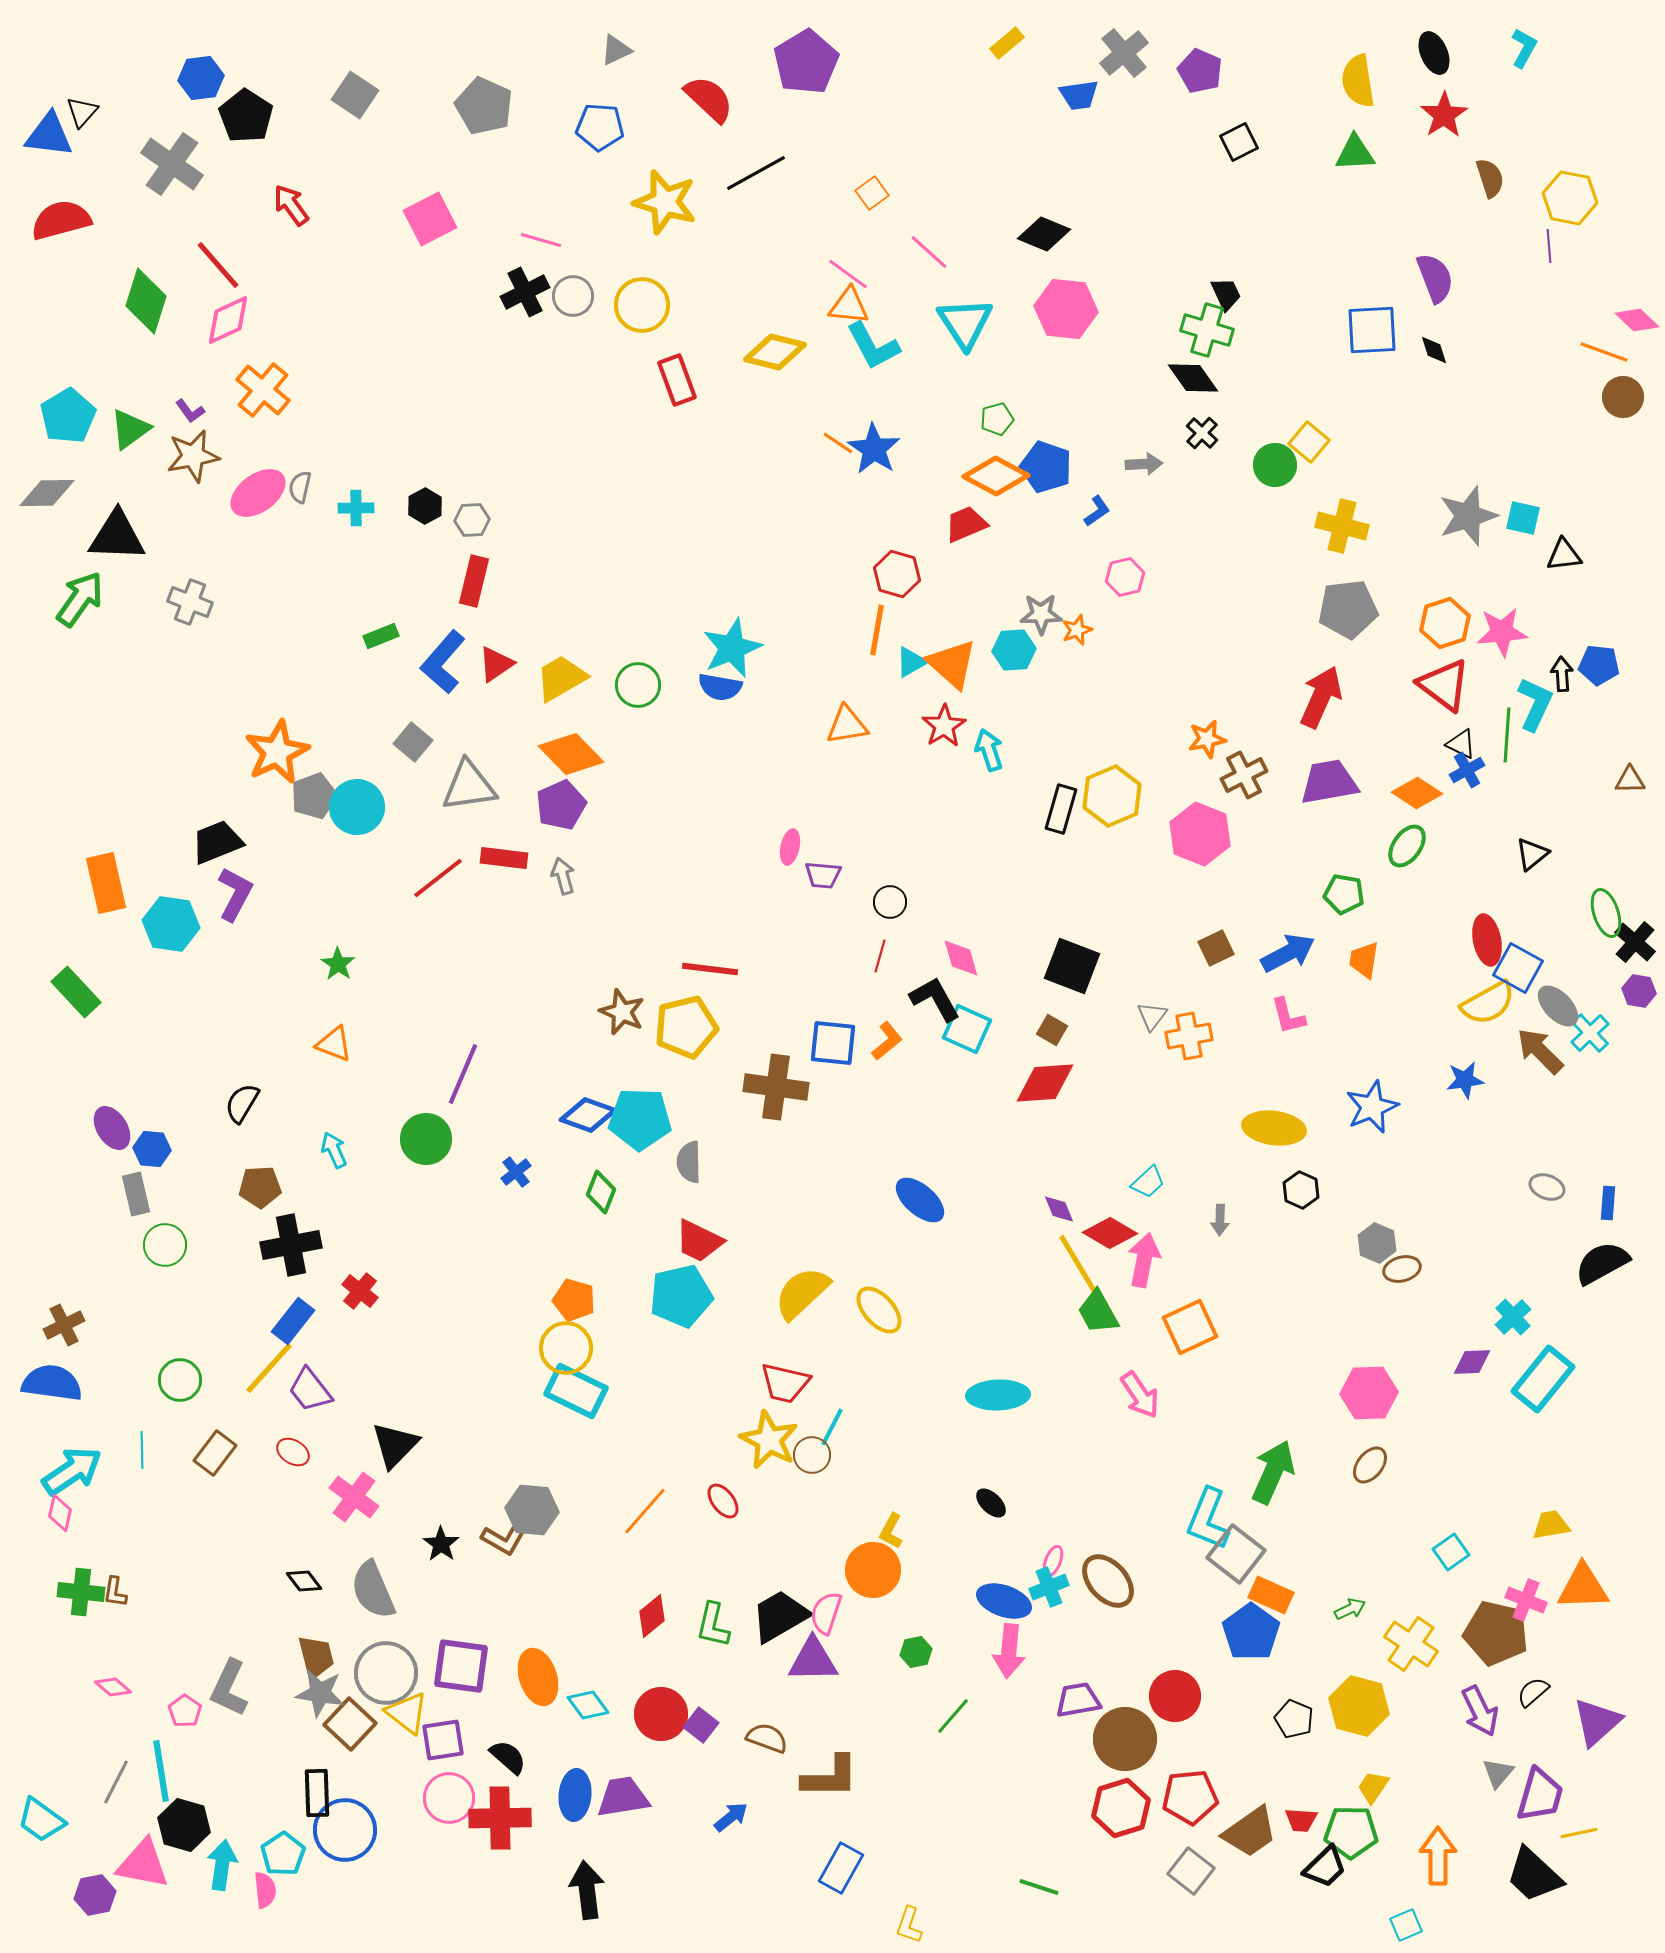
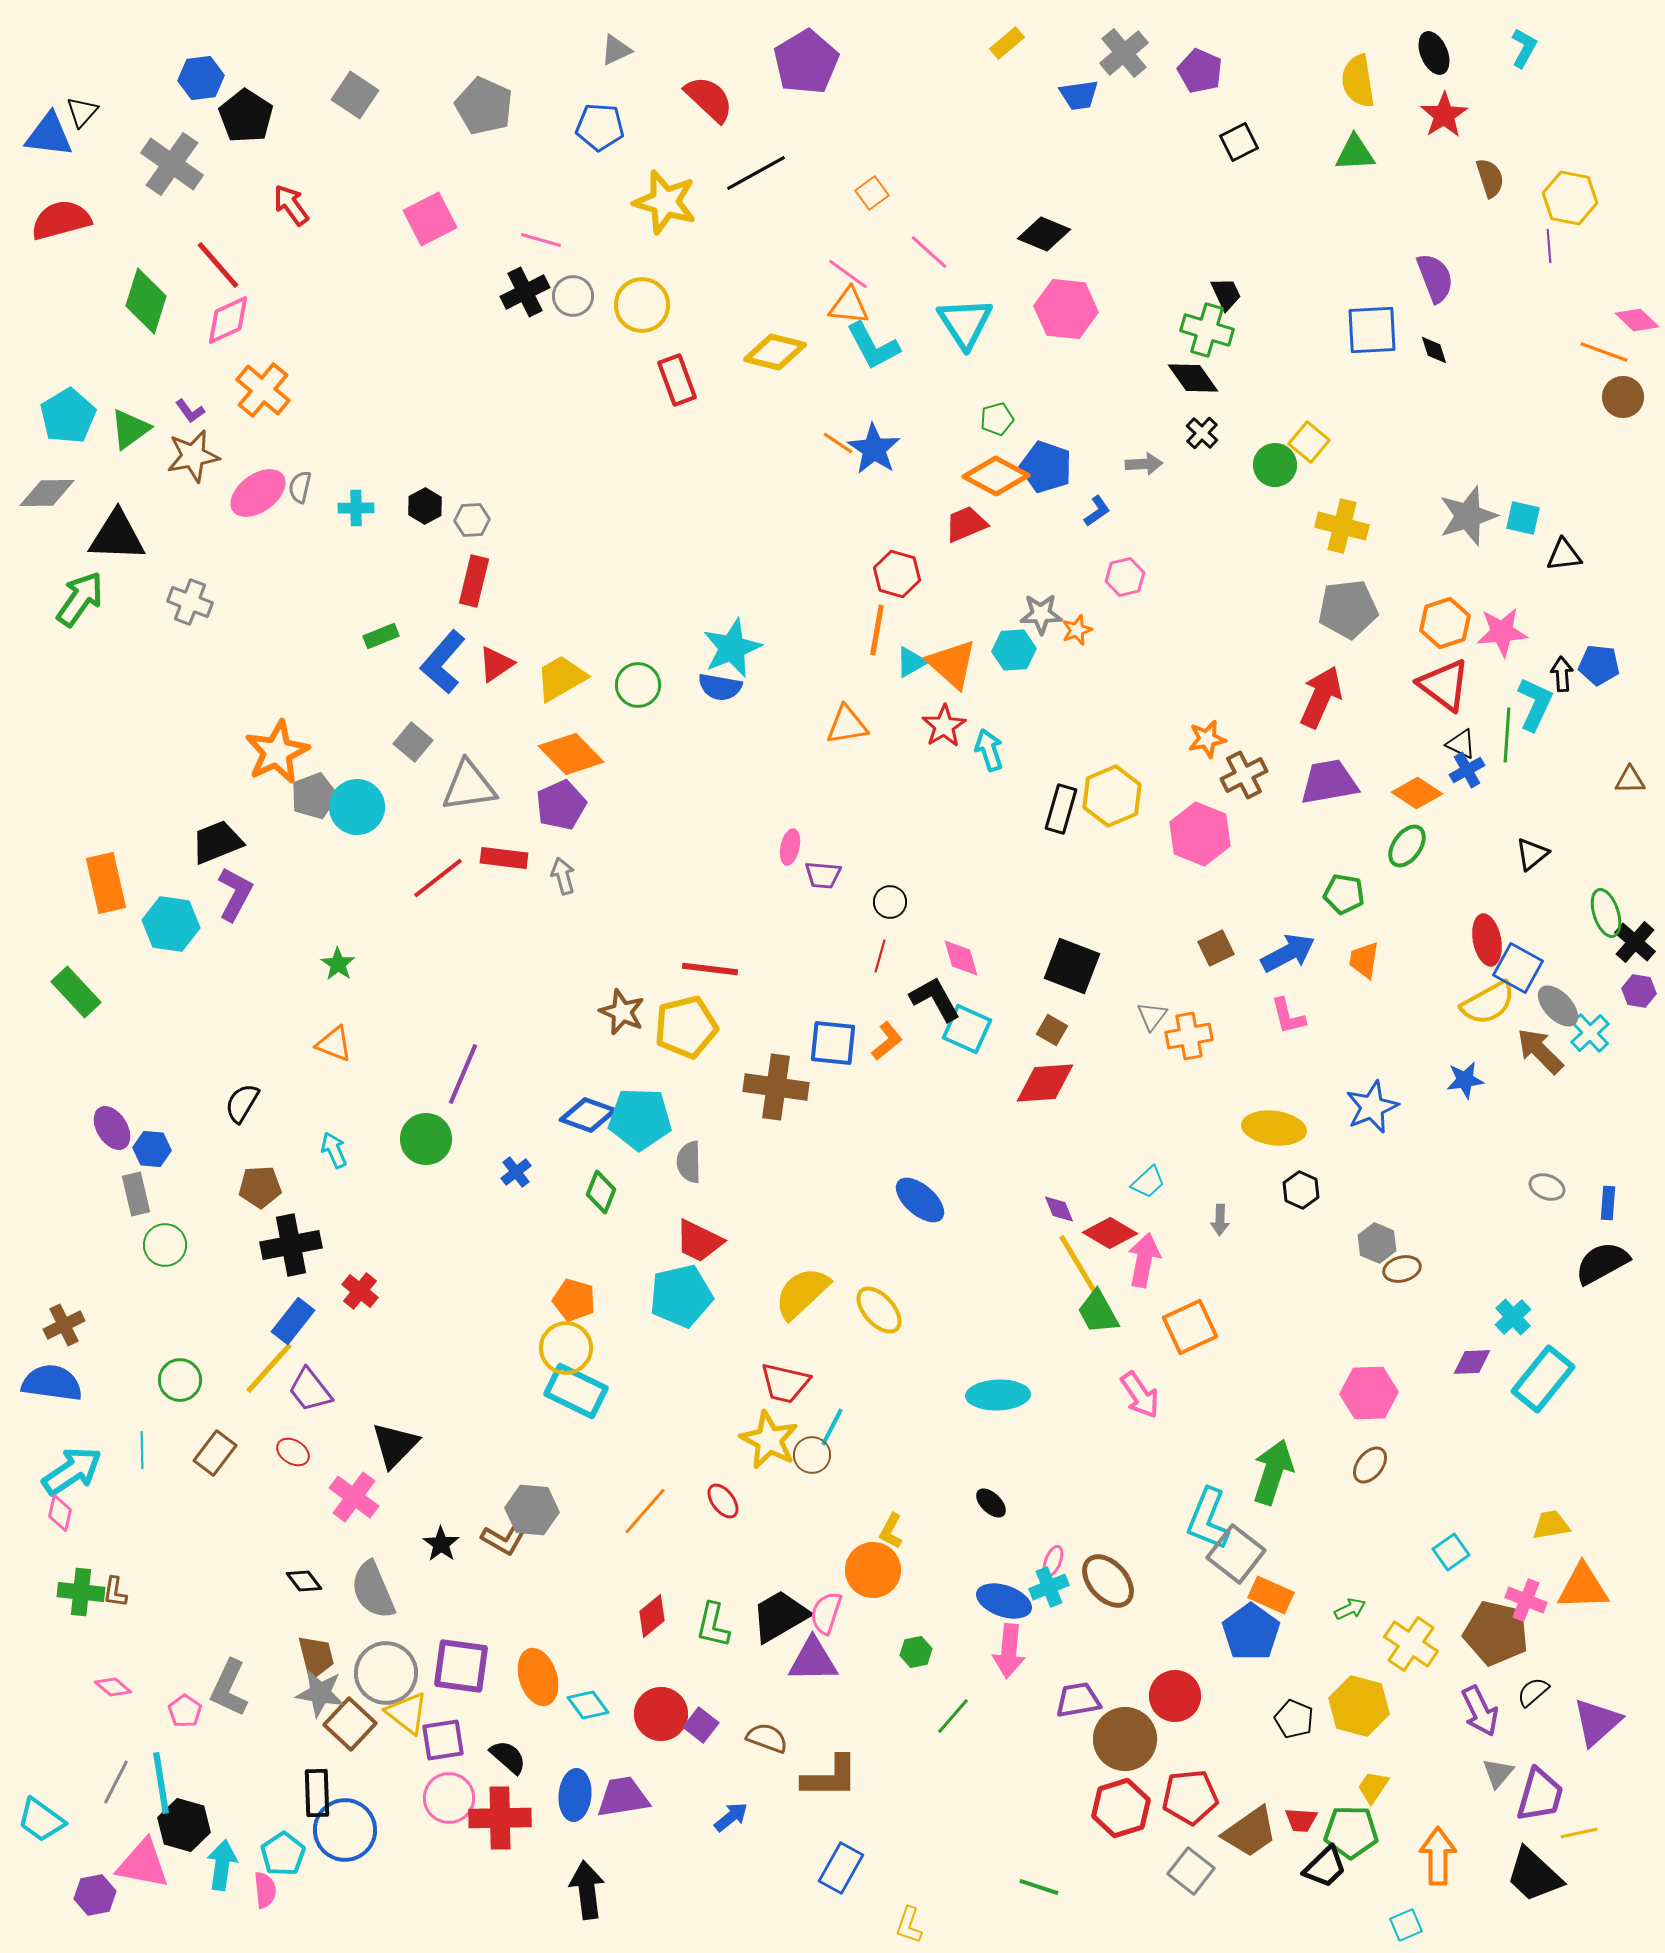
green arrow at (1273, 1472): rotated 6 degrees counterclockwise
cyan line at (161, 1771): moved 12 px down
